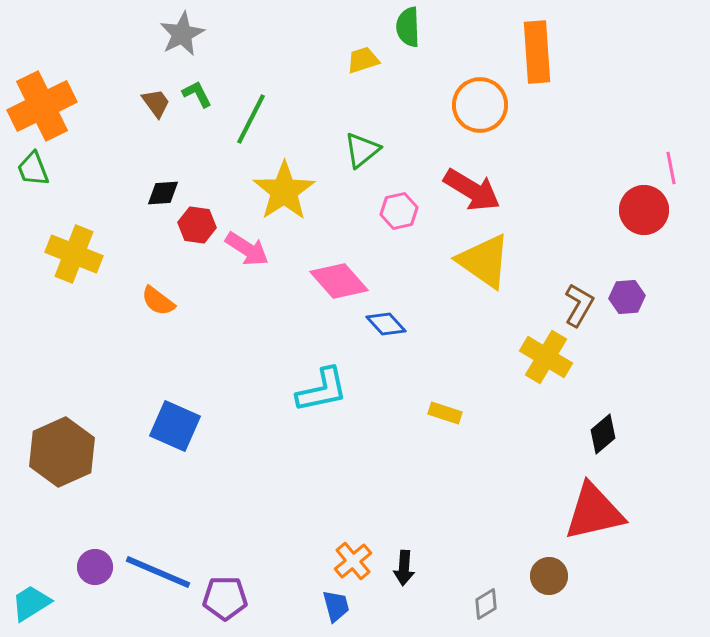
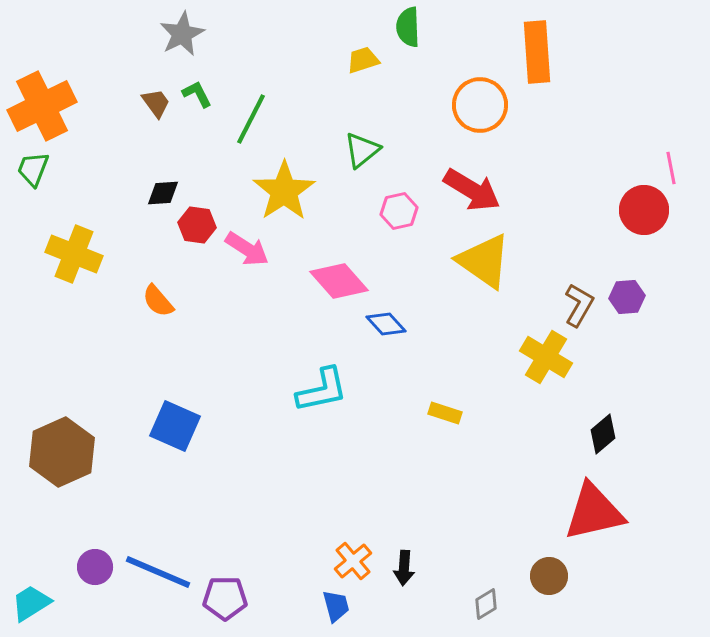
green trapezoid at (33, 169): rotated 42 degrees clockwise
orange semicircle at (158, 301): rotated 12 degrees clockwise
